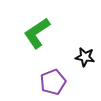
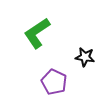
purple pentagon: moved 1 px right; rotated 25 degrees counterclockwise
